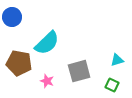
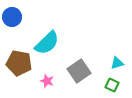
cyan triangle: moved 3 px down
gray square: rotated 20 degrees counterclockwise
